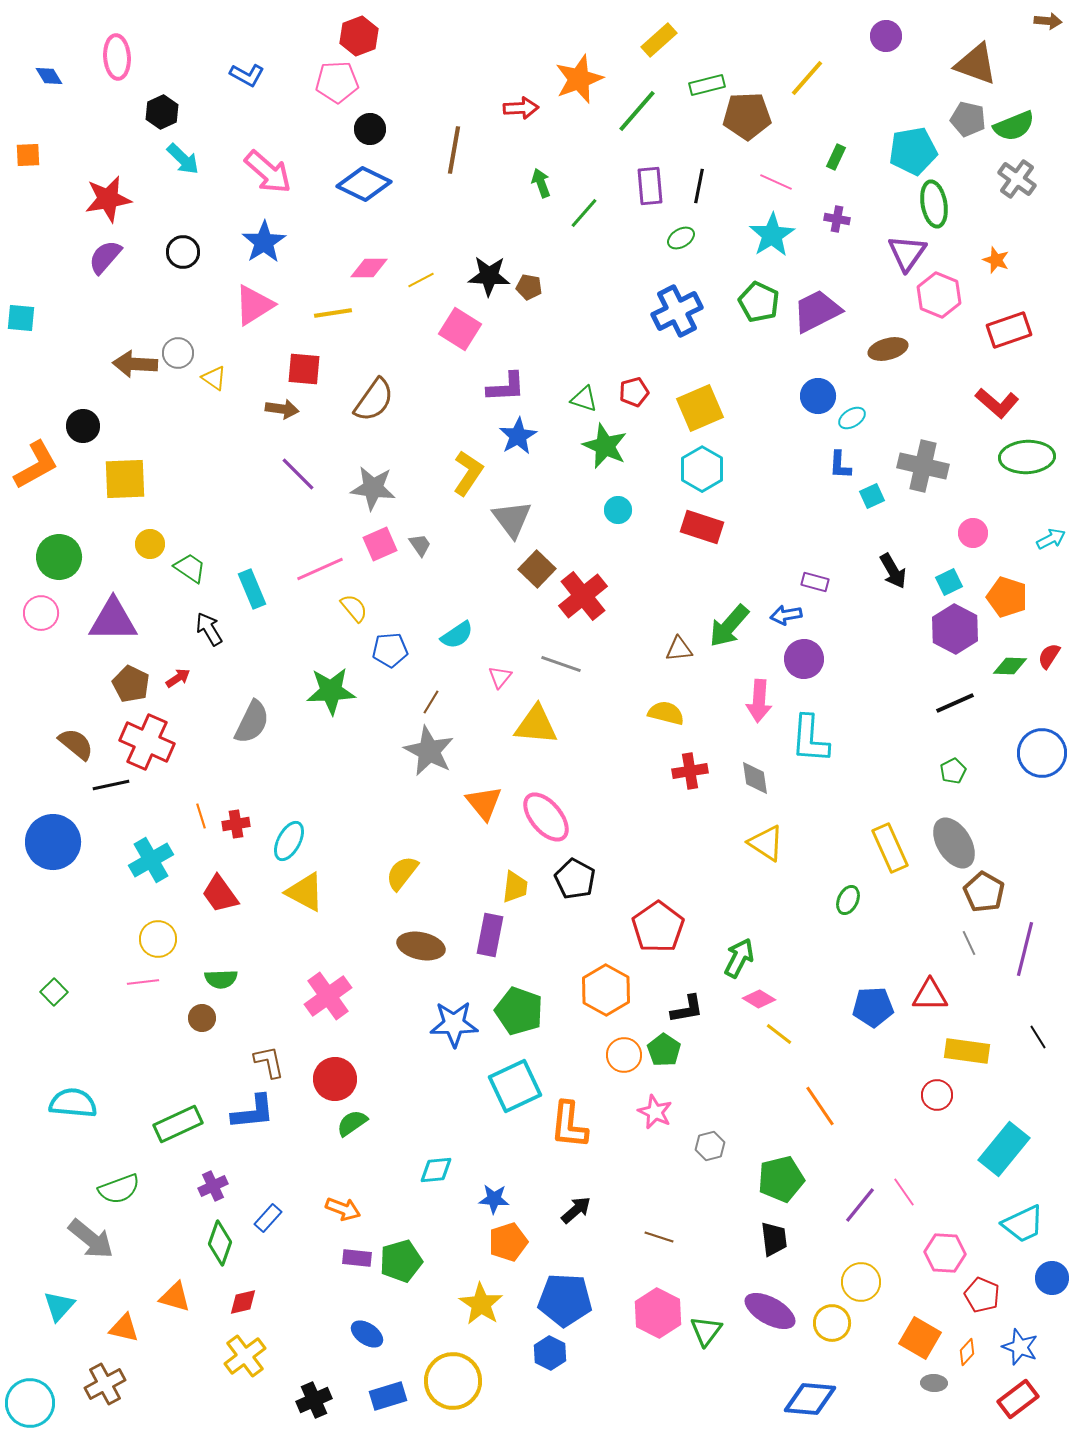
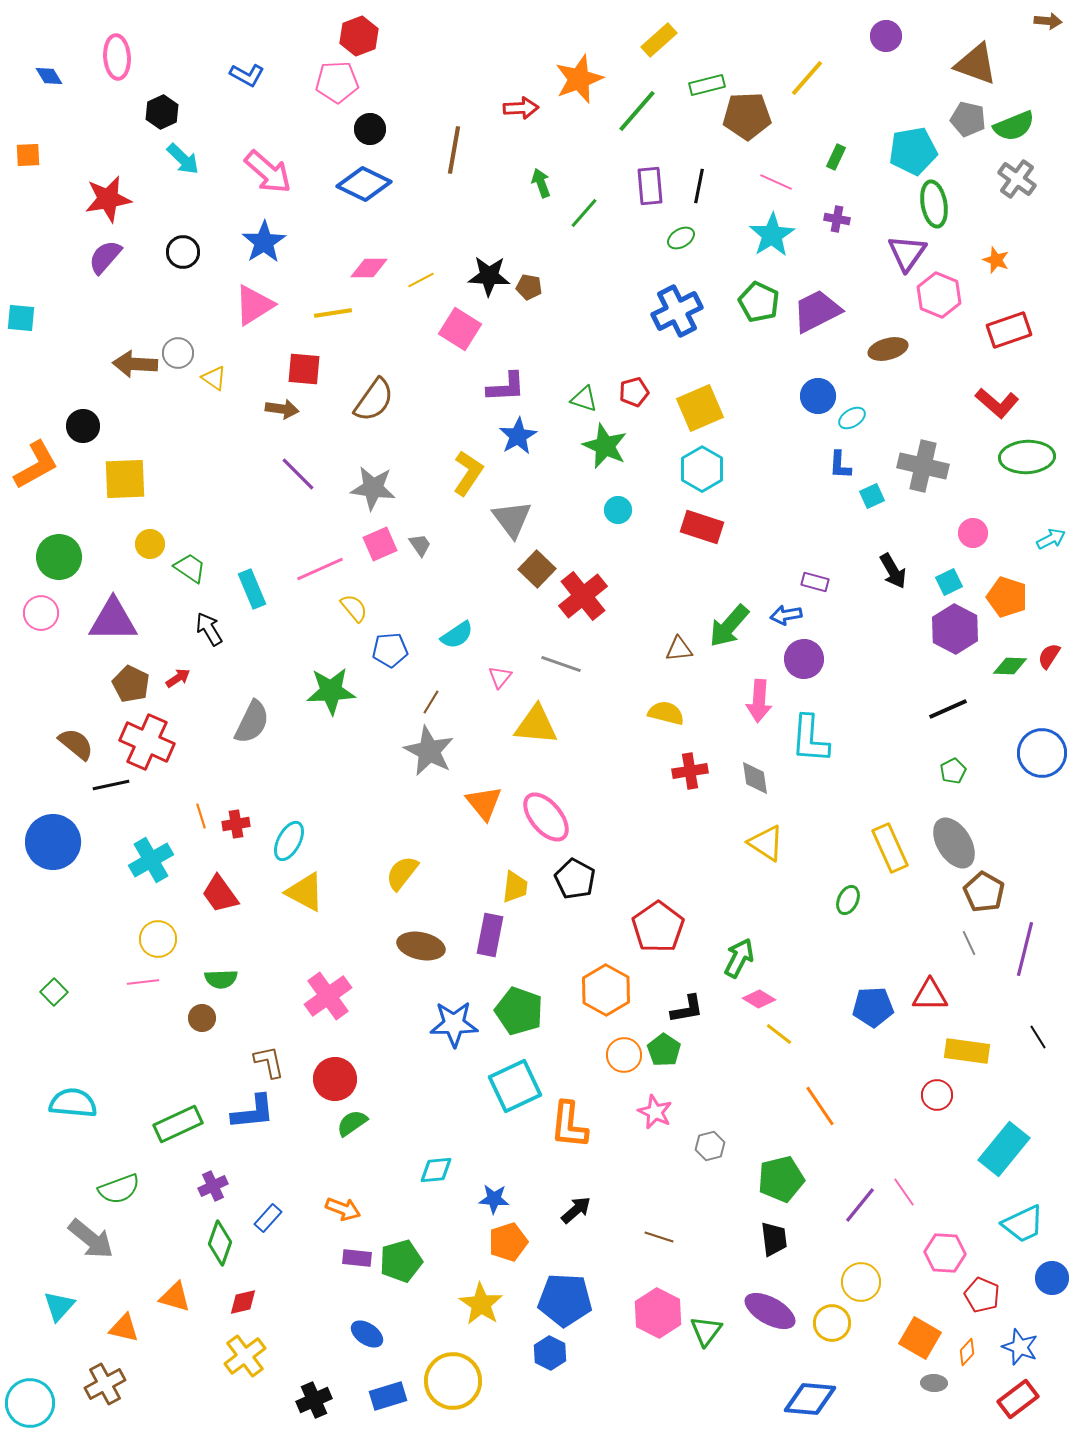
black line at (955, 703): moved 7 px left, 6 px down
